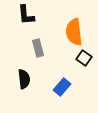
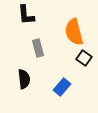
orange semicircle: rotated 8 degrees counterclockwise
